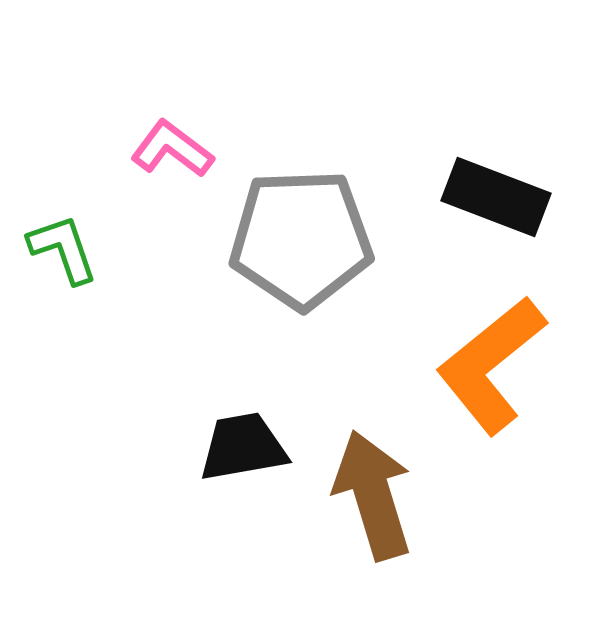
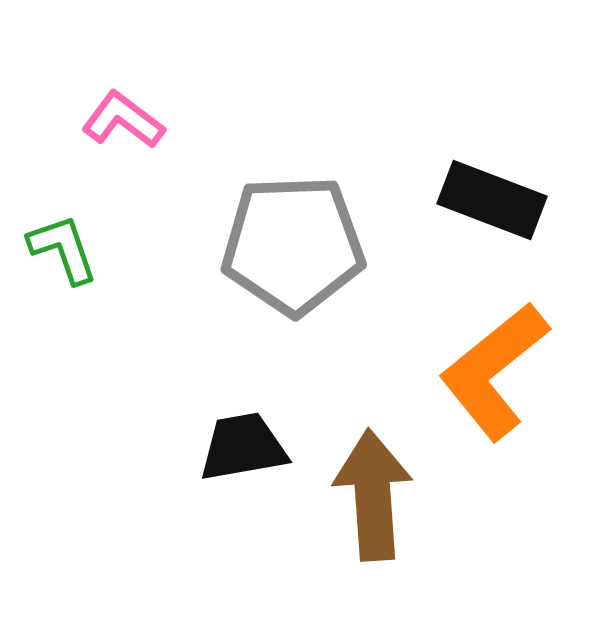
pink L-shape: moved 49 px left, 29 px up
black rectangle: moved 4 px left, 3 px down
gray pentagon: moved 8 px left, 6 px down
orange L-shape: moved 3 px right, 6 px down
brown arrow: rotated 13 degrees clockwise
